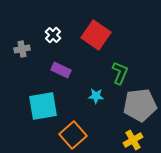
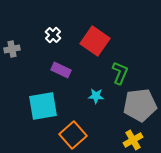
red square: moved 1 px left, 6 px down
gray cross: moved 10 px left
